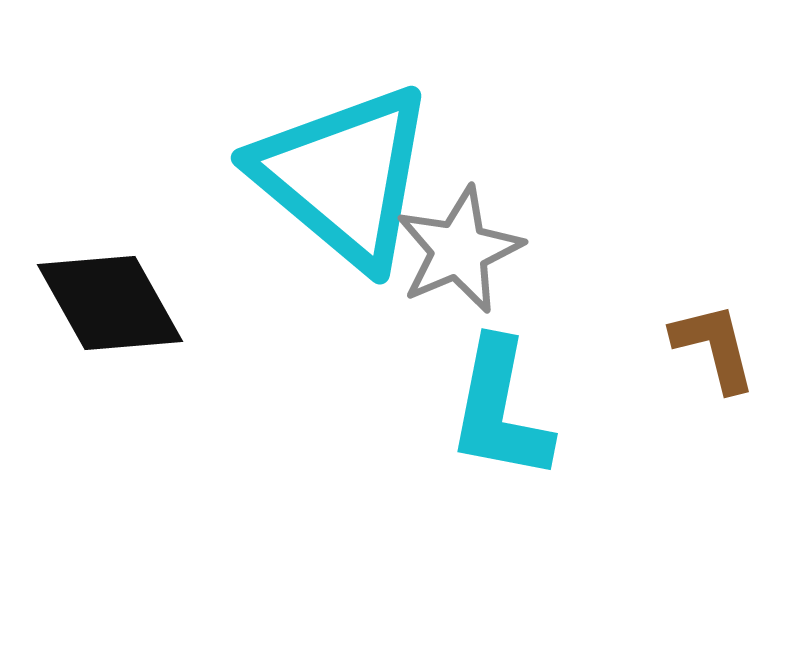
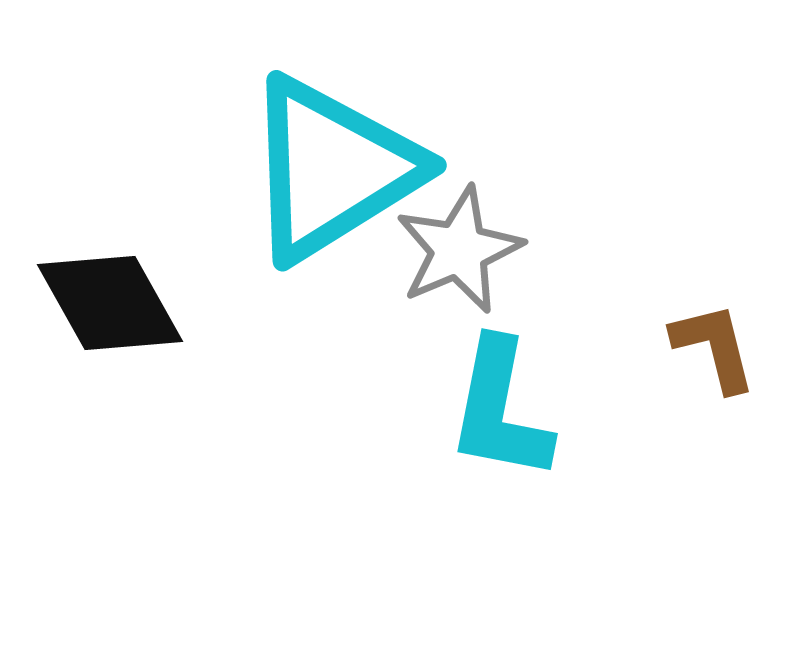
cyan triangle: moved 12 px left, 7 px up; rotated 48 degrees clockwise
